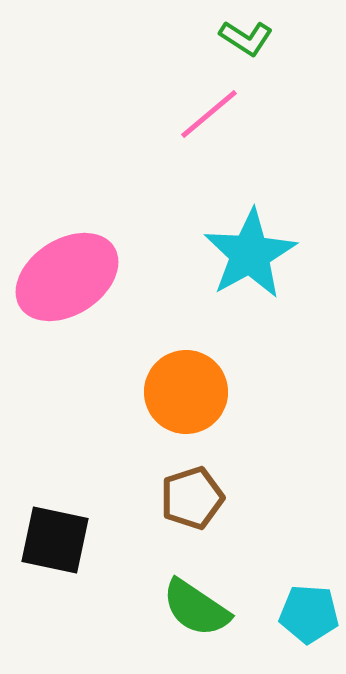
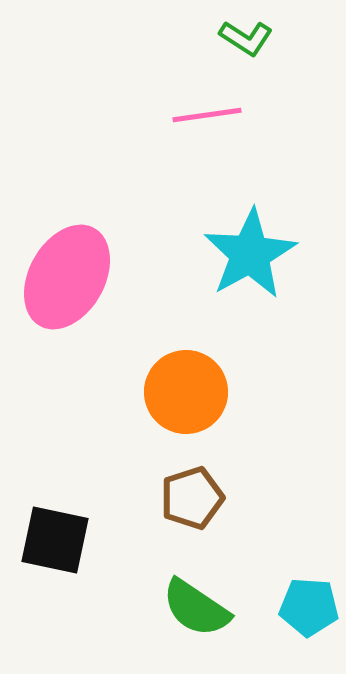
pink line: moved 2 px left, 1 px down; rotated 32 degrees clockwise
pink ellipse: rotated 28 degrees counterclockwise
cyan pentagon: moved 7 px up
